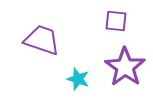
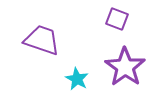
purple square: moved 1 px right, 2 px up; rotated 15 degrees clockwise
cyan star: moved 1 px left; rotated 10 degrees clockwise
